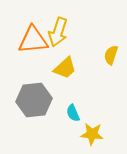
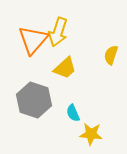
orange triangle: rotated 44 degrees counterclockwise
gray hexagon: rotated 24 degrees clockwise
yellow star: moved 1 px left
